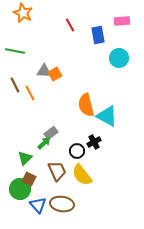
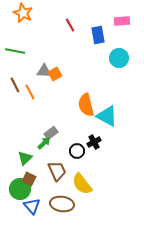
orange line: moved 1 px up
yellow semicircle: moved 9 px down
blue triangle: moved 6 px left, 1 px down
